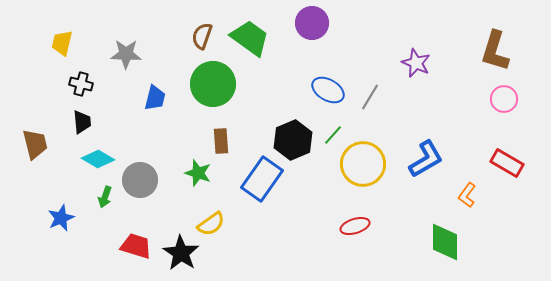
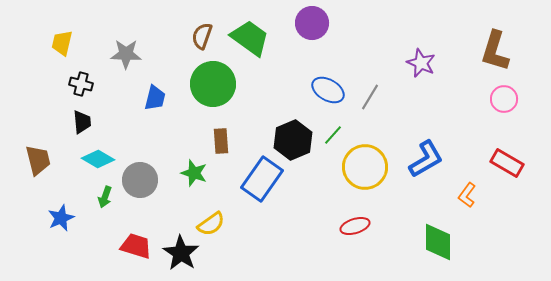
purple star: moved 5 px right
brown trapezoid: moved 3 px right, 16 px down
yellow circle: moved 2 px right, 3 px down
green star: moved 4 px left
green diamond: moved 7 px left
